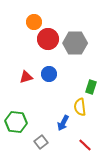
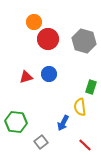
gray hexagon: moved 9 px right, 2 px up; rotated 15 degrees clockwise
